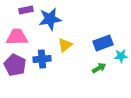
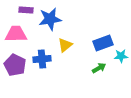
purple rectangle: rotated 16 degrees clockwise
pink trapezoid: moved 1 px left, 3 px up
